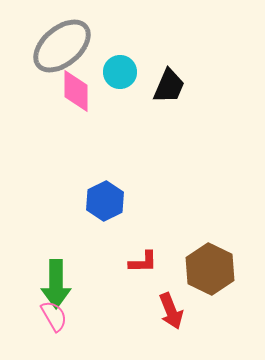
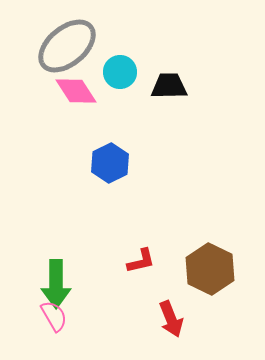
gray ellipse: moved 5 px right
black trapezoid: rotated 114 degrees counterclockwise
pink diamond: rotated 33 degrees counterclockwise
blue hexagon: moved 5 px right, 38 px up
red L-shape: moved 2 px left, 1 px up; rotated 12 degrees counterclockwise
red arrow: moved 8 px down
